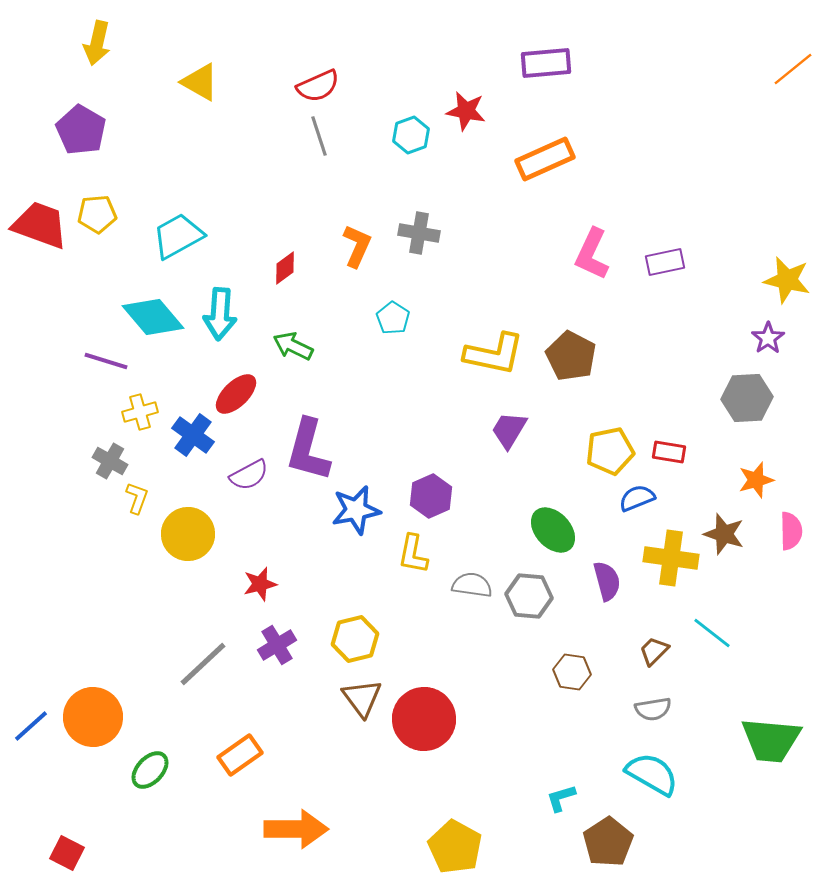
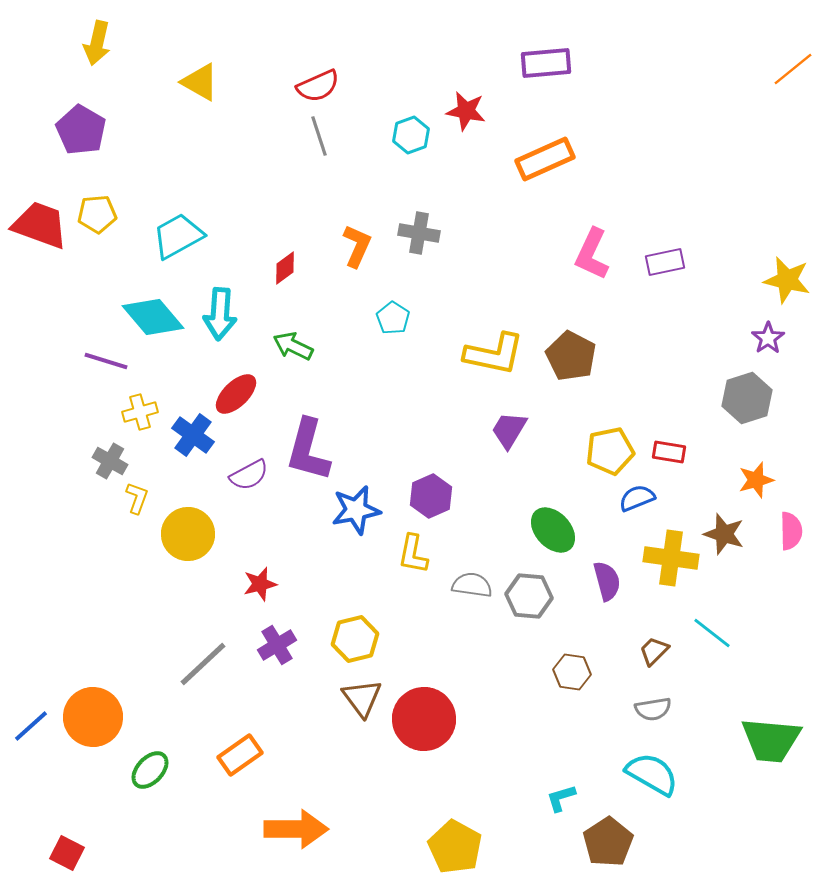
gray hexagon at (747, 398): rotated 15 degrees counterclockwise
